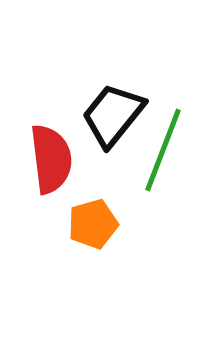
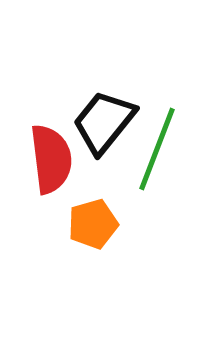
black trapezoid: moved 9 px left, 7 px down
green line: moved 6 px left, 1 px up
